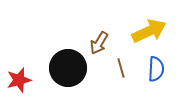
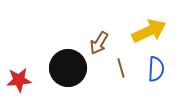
red star: rotated 10 degrees clockwise
